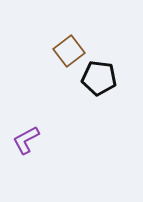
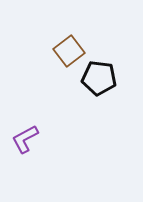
purple L-shape: moved 1 px left, 1 px up
